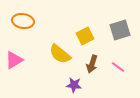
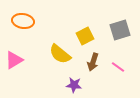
brown arrow: moved 1 px right, 2 px up
